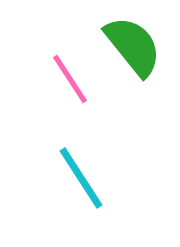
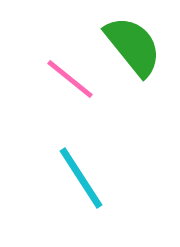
pink line: rotated 18 degrees counterclockwise
